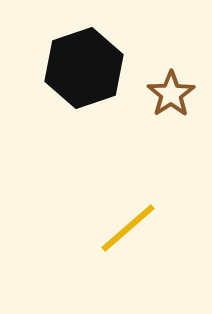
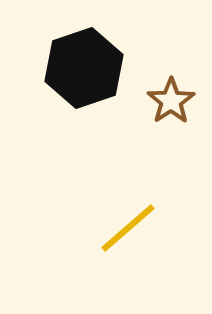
brown star: moved 7 px down
